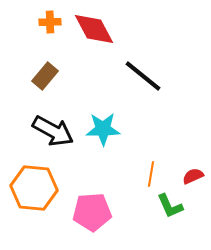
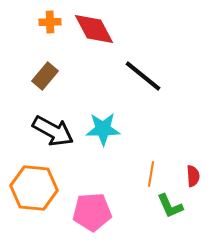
red semicircle: rotated 110 degrees clockwise
